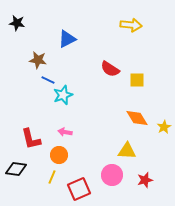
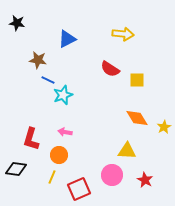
yellow arrow: moved 8 px left, 9 px down
red L-shape: rotated 30 degrees clockwise
red star: rotated 28 degrees counterclockwise
